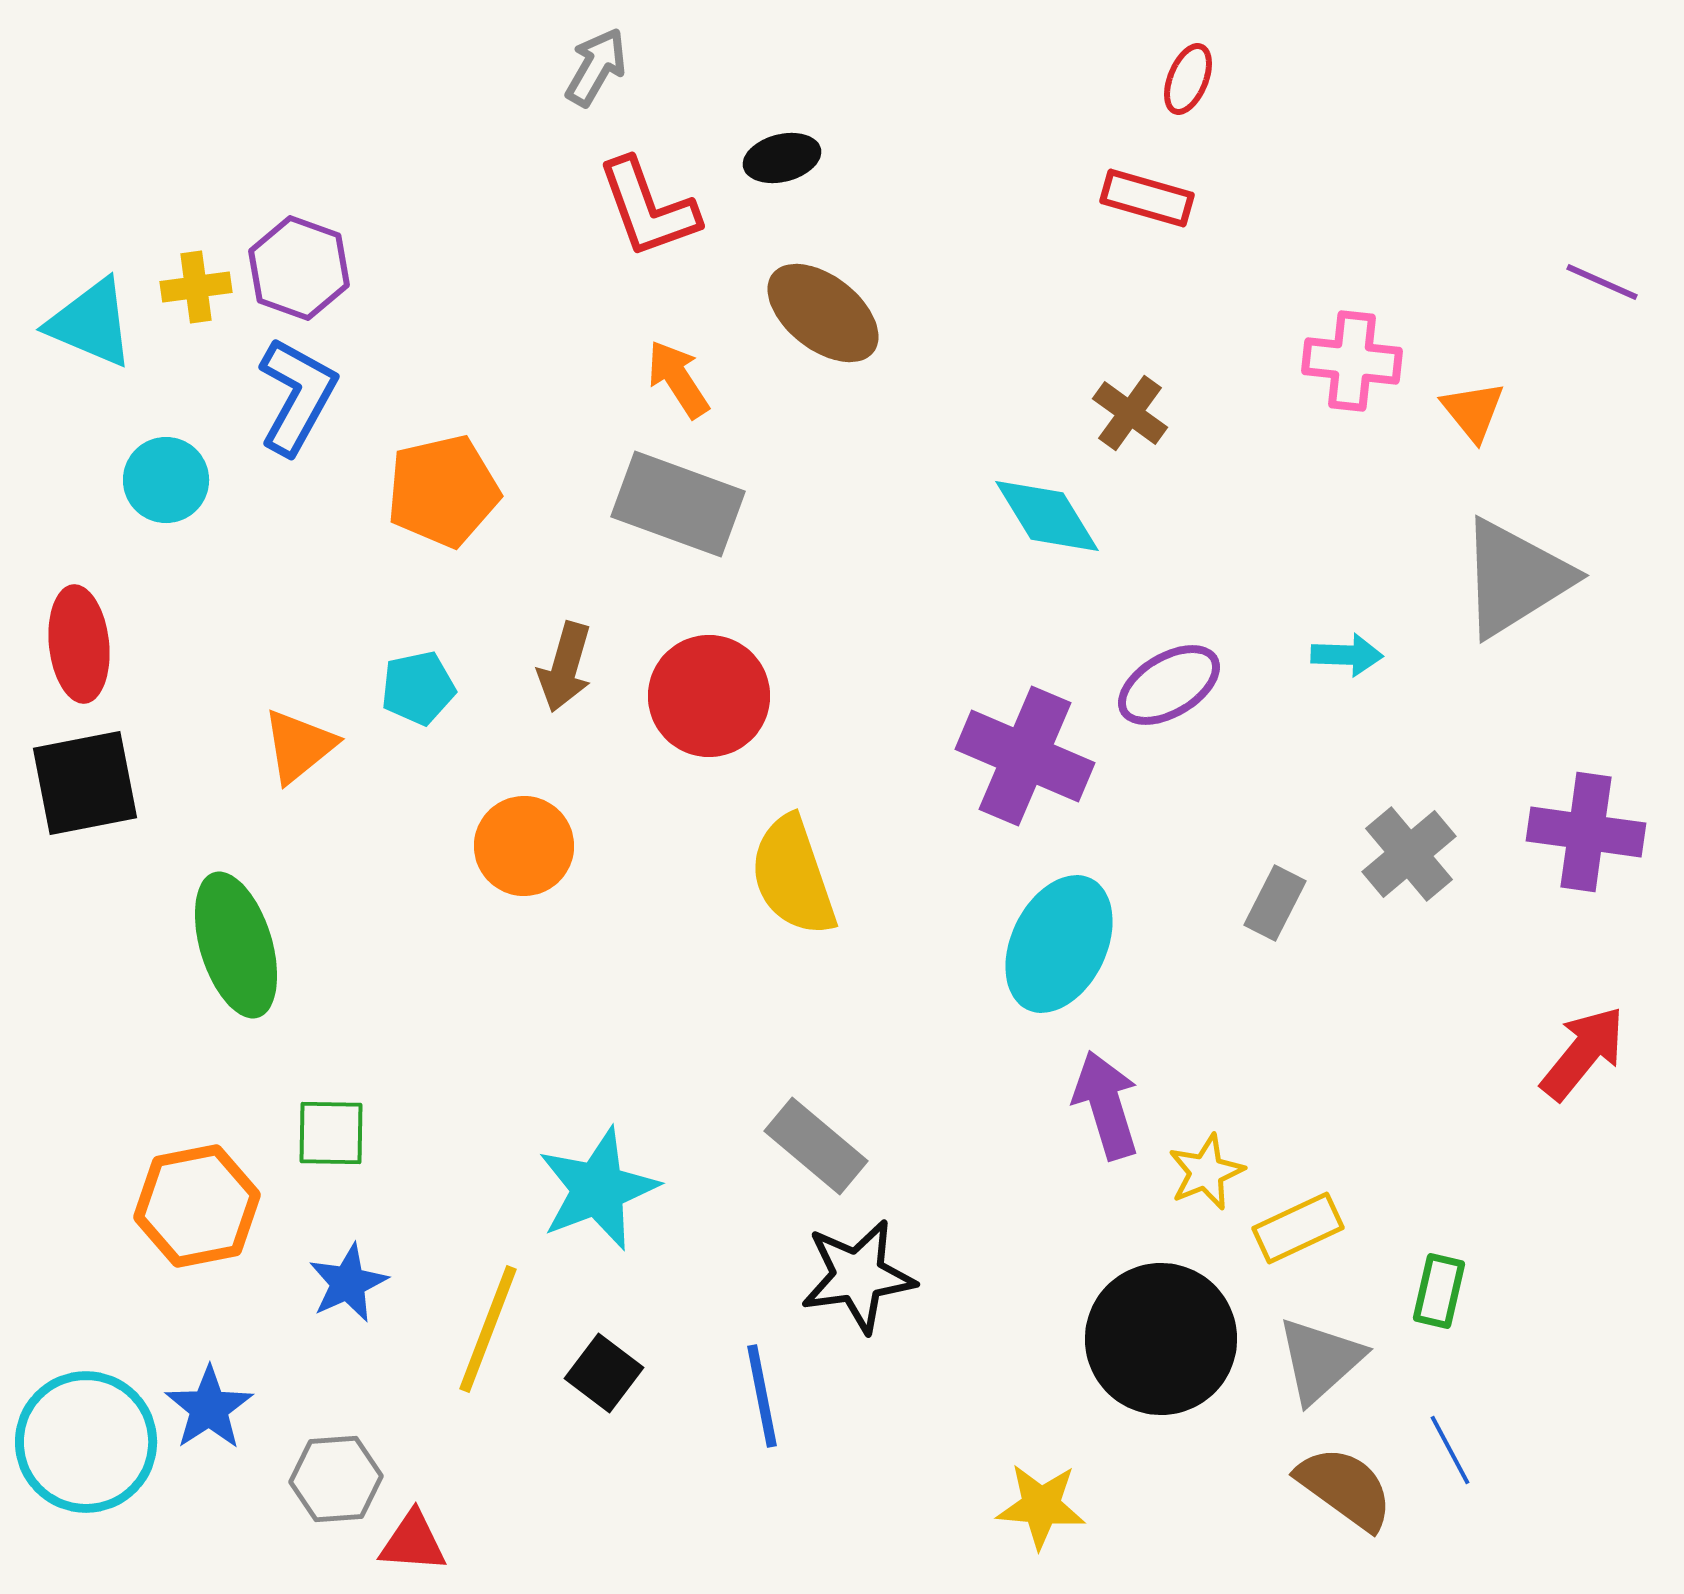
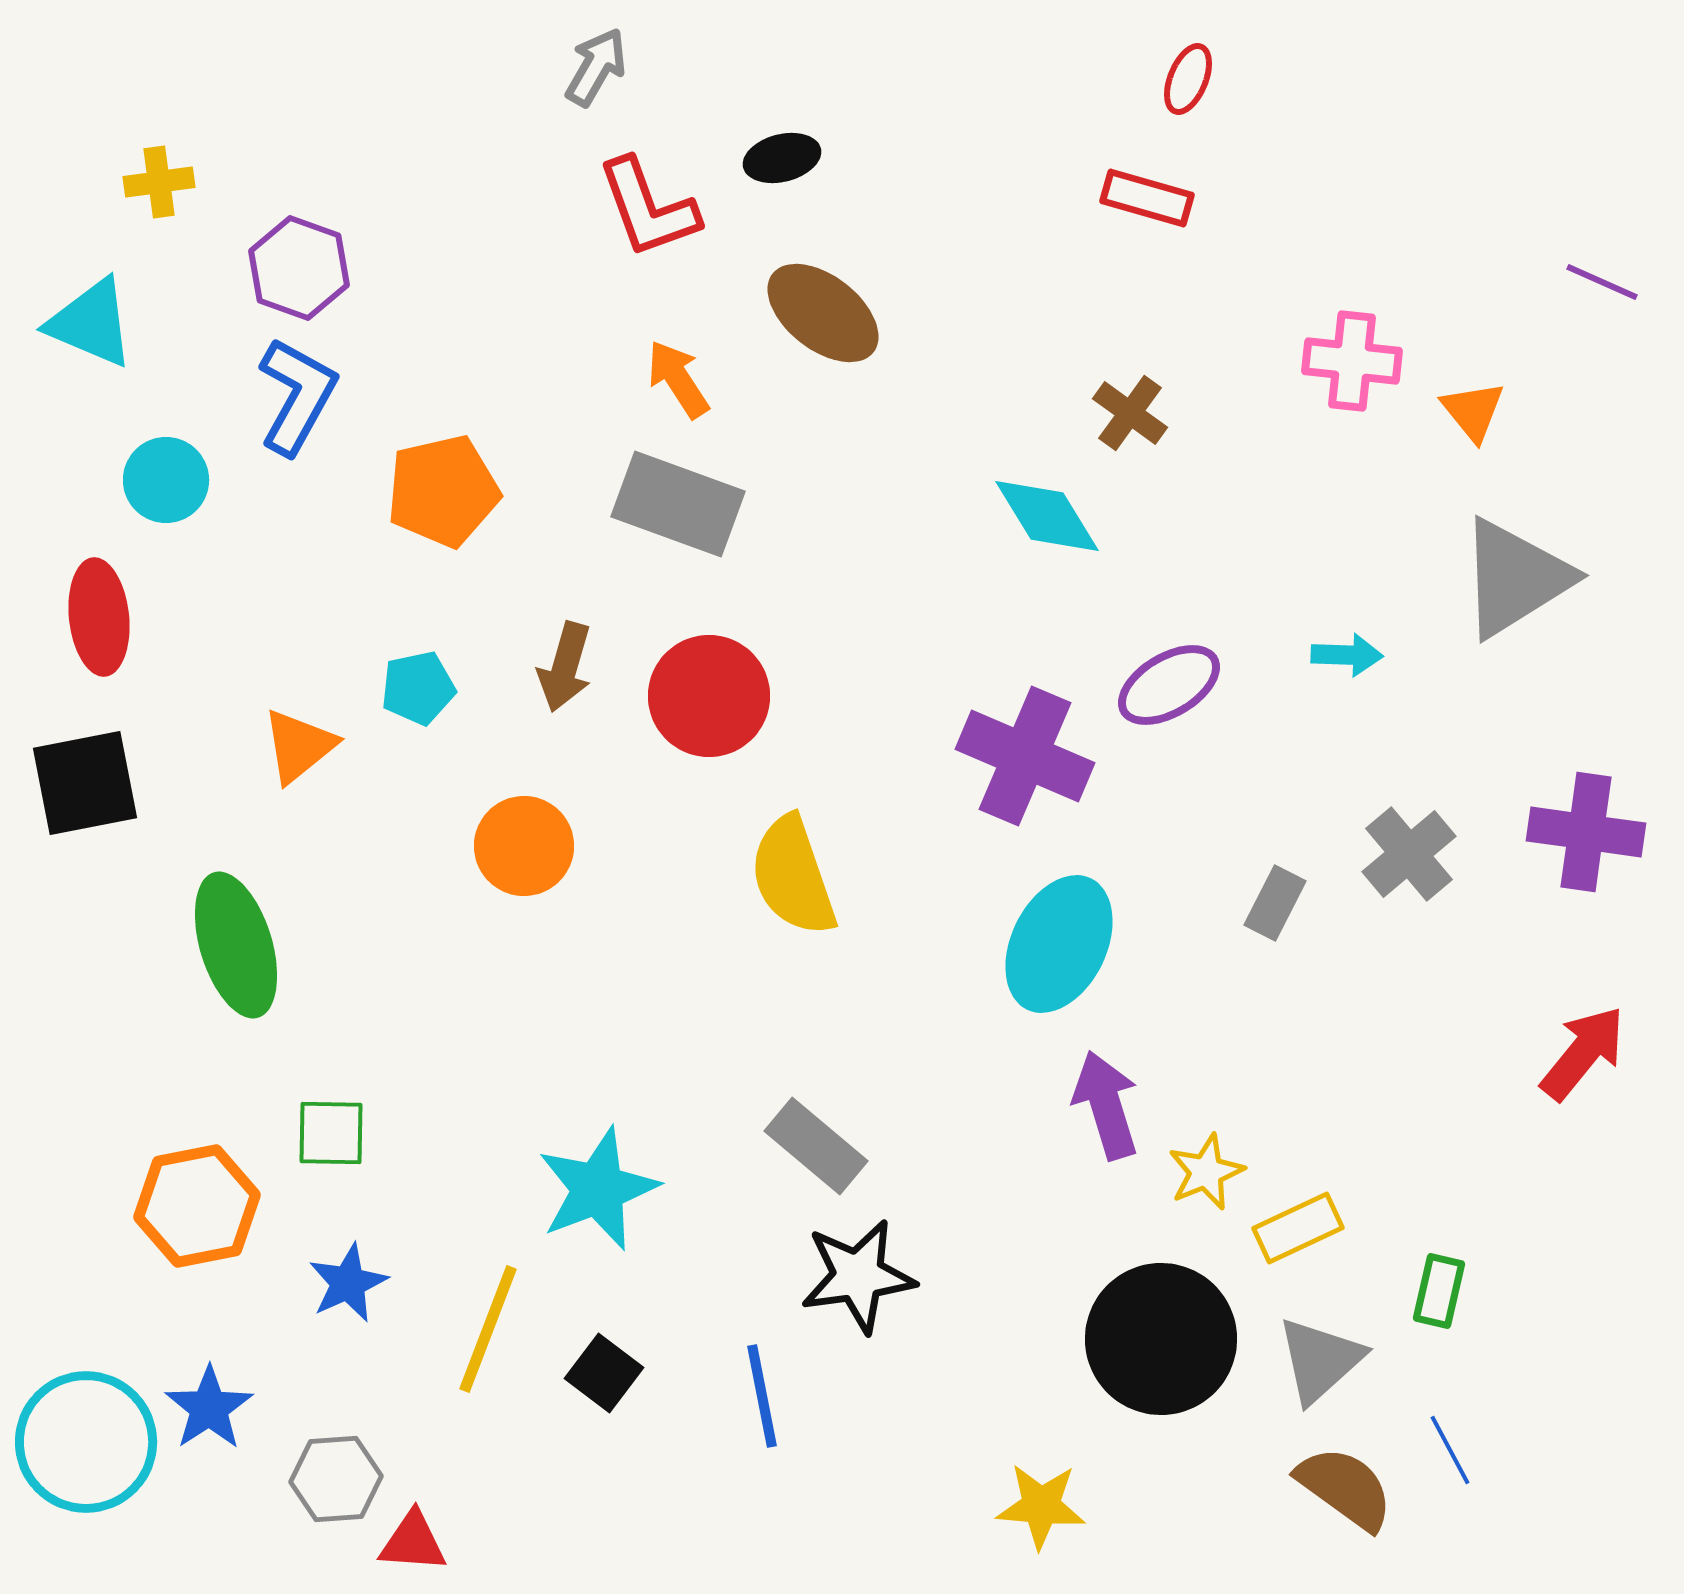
yellow cross at (196, 287): moved 37 px left, 105 px up
red ellipse at (79, 644): moved 20 px right, 27 px up
